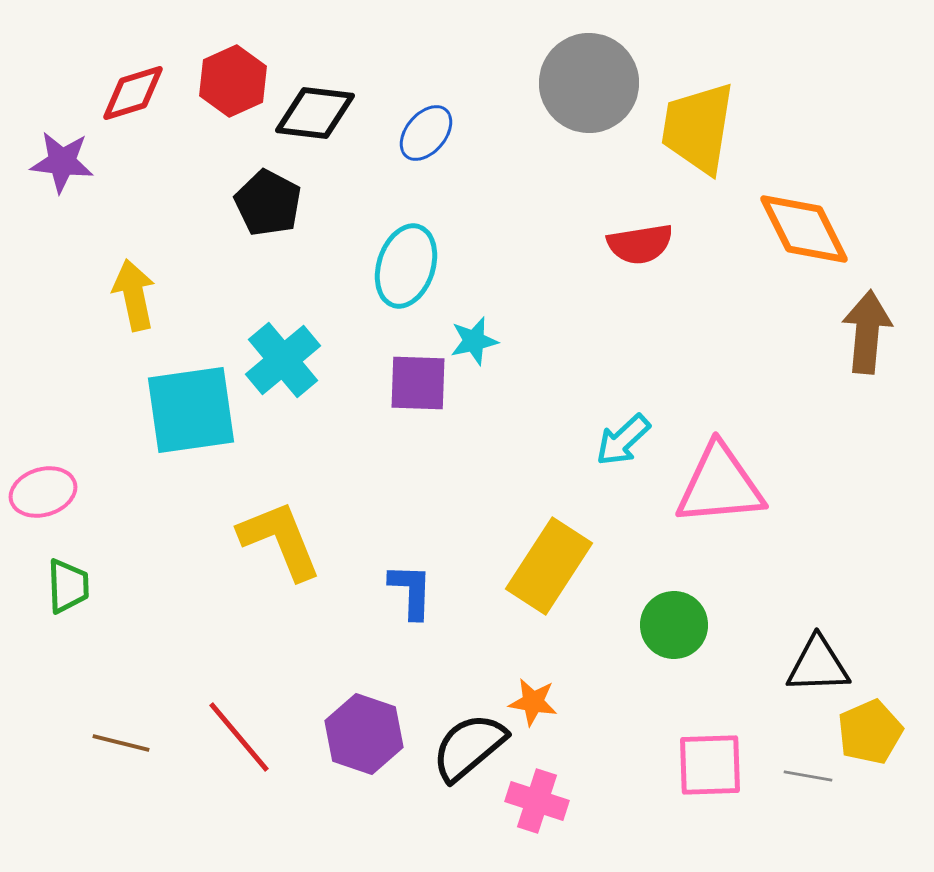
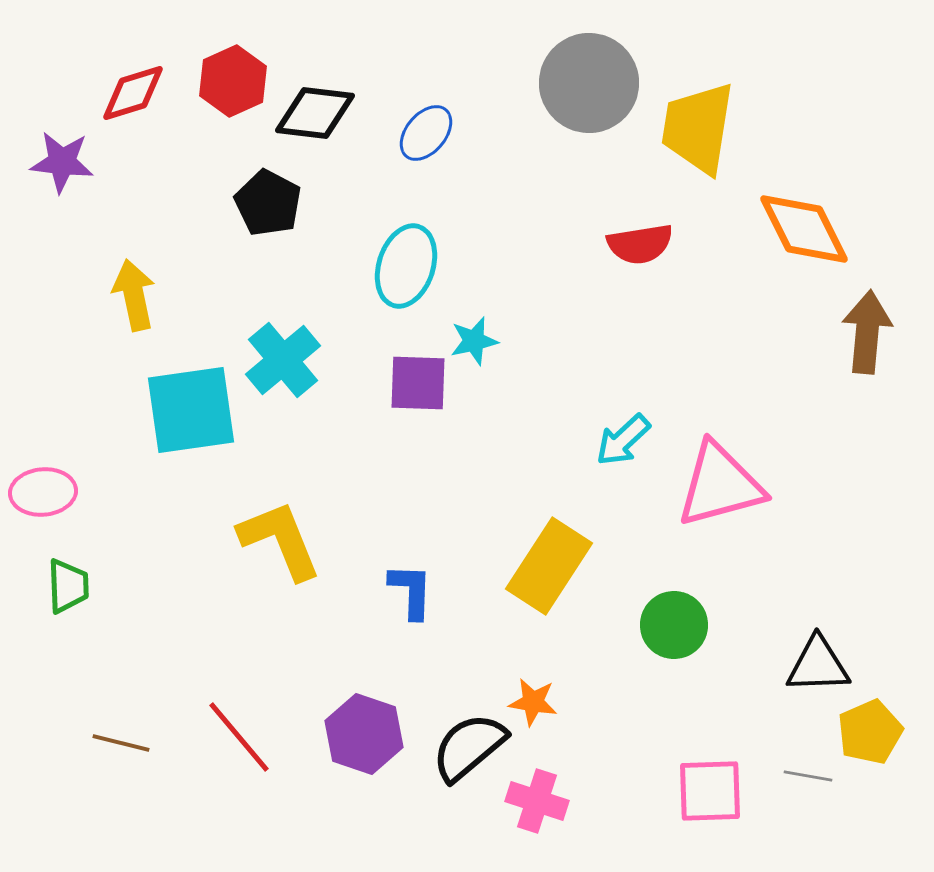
pink triangle: rotated 10 degrees counterclockwise
pink ellipse: rotated 12 degrees clockwise
pink square: moved 26 px down
